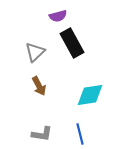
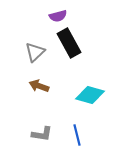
black rectangle: moved 3 px left
brown arrow: rotated 138 degrees clockwise
cyan diamond: rotated 24 degrees clockwise
blue line: moved 3 px left, 1 px down
